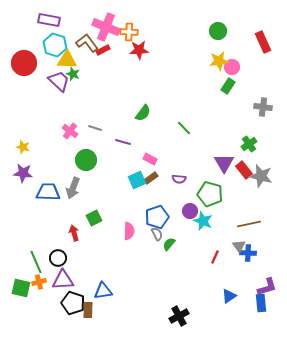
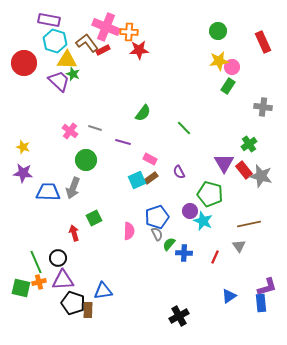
cyan hexagon at (55, 45): moved 4 px up
purple semicircle at (179, 179): moved 7 px up; rotated 56 degrees clockwise
blue cross at (248, 253): moved 64 px left
